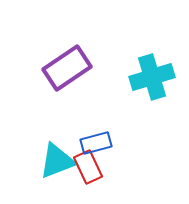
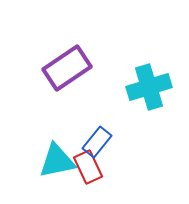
cyan cross: moved 3 px left, 10 px down
blue rectangle: moved 1 px right, 1 px up; rotated 36 degrees counterclockwise
cyan triangle: rotated 9 degrees clockwise
